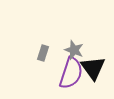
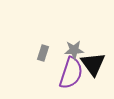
gray star: rotated 24 degrees counterclockwise
black triangle: moved 4 px up
